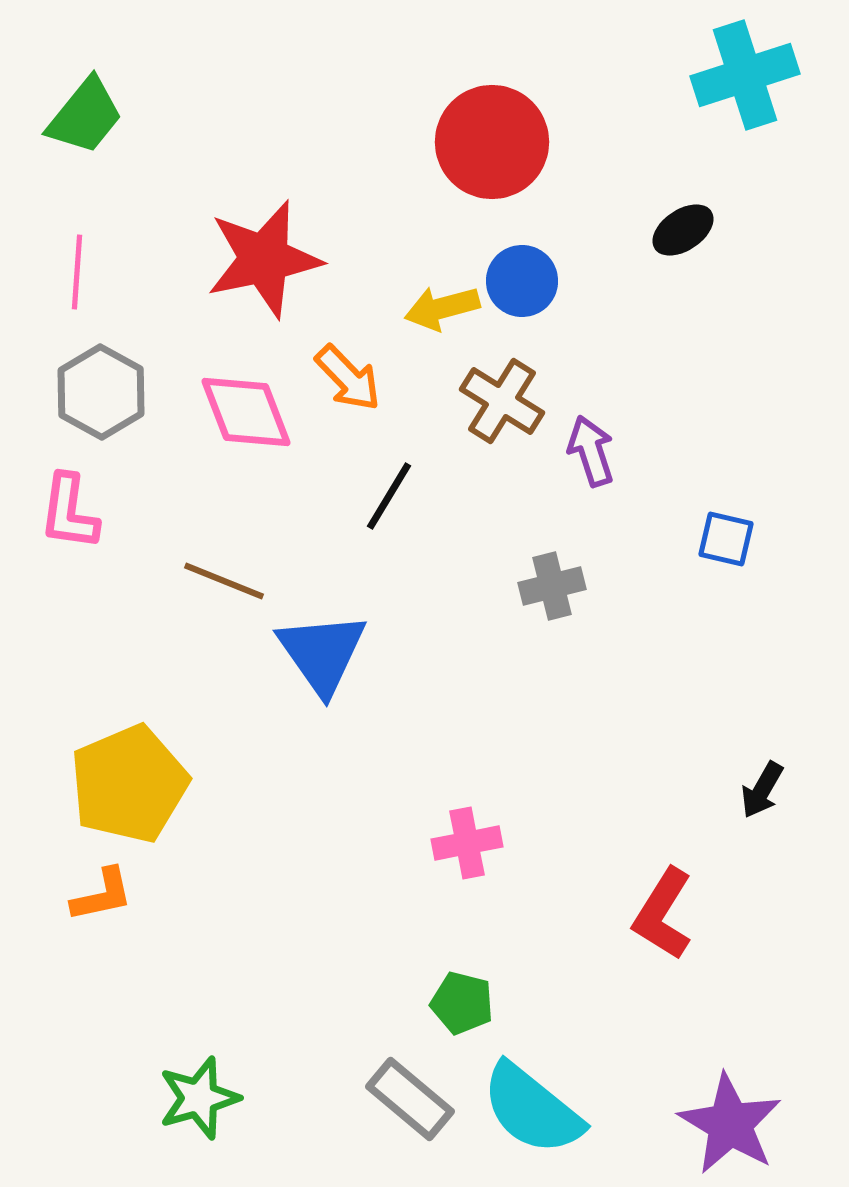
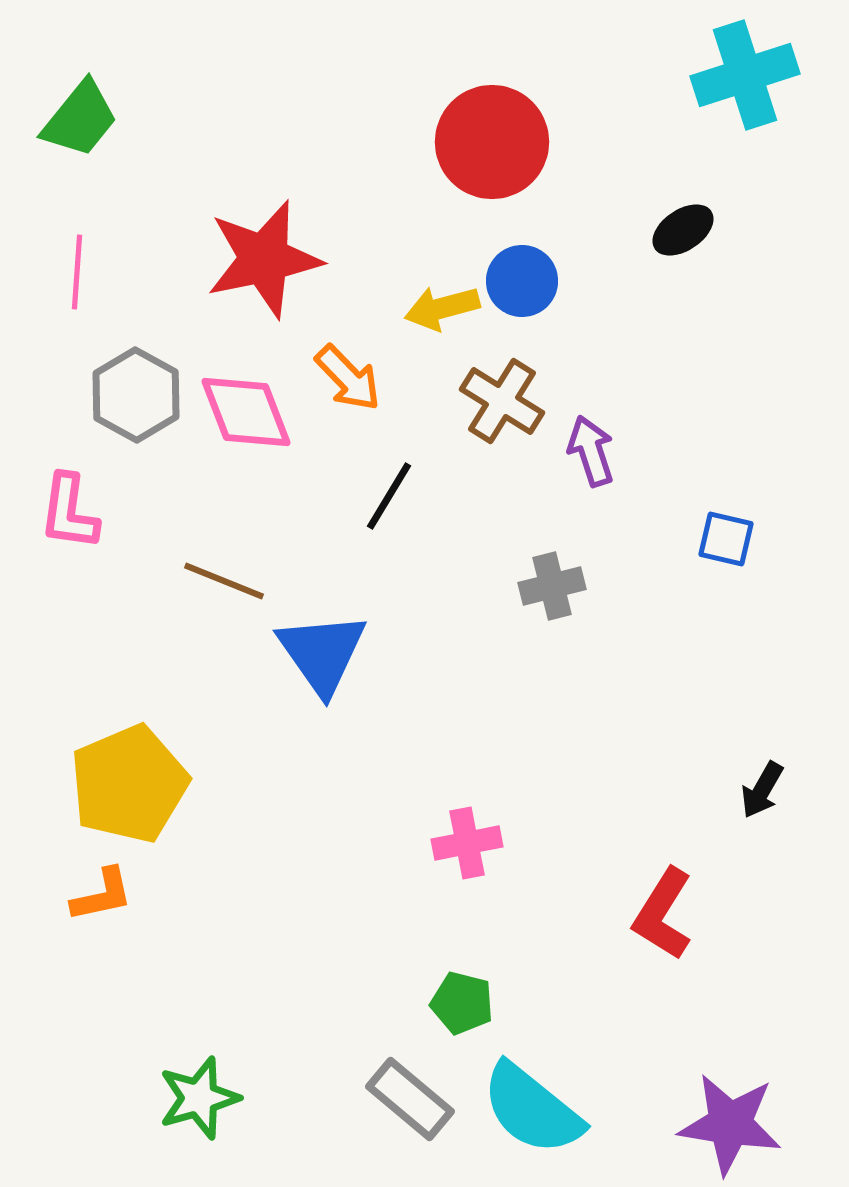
green trapezoid: moved 5 px left, 3 px down
gray hexagon: moved 35 px right, 3 px down
purple star: rotated 22 degrees counterclockwise
